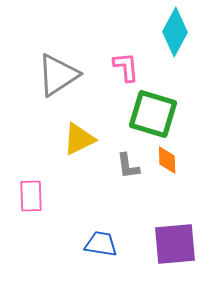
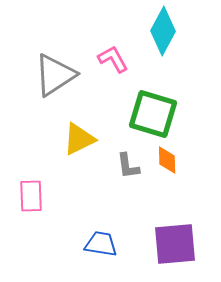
cyan diamond: moved 12 px left, 1 px up
pink L-shape: moved 13 px left, 8 px up; rotated 24 degrees counterclockwise
gray triangle: moved 3 px left
